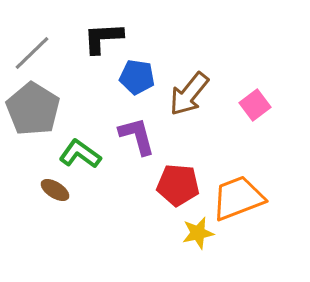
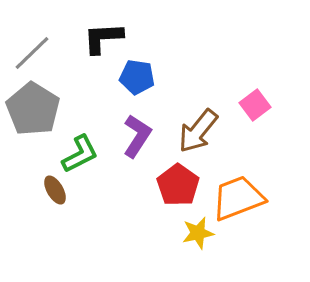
brown arrow: moved 9 px right, 37 px down
purple L-shape: rotated 48 degrees clockwise
green L-shape: rotated 117 degrees clockwise
red pentagon: rotated 30 degrees clockwise
brown ellipse: rotated 28 degrees clockwise
